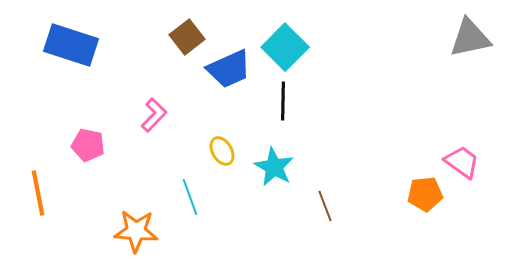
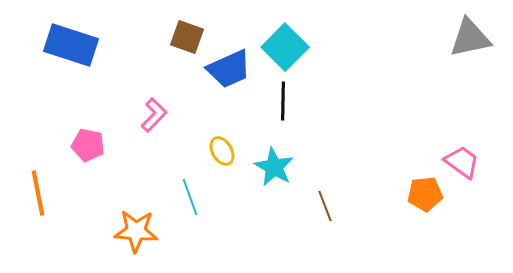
brown square: rotated 32 degrees counterclockwise
